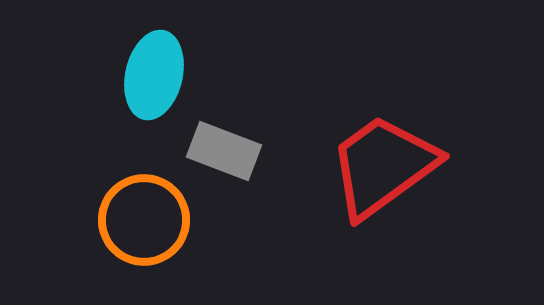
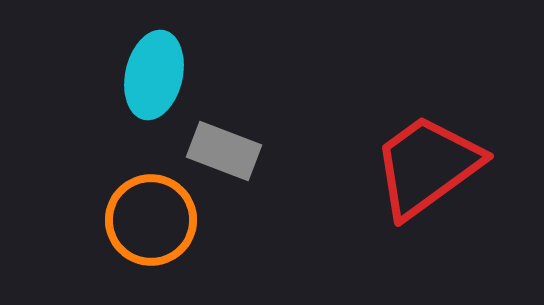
red trapezoid: moved 44 px right
orange circle: moved 7 px right
